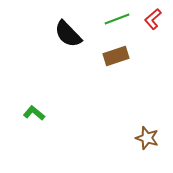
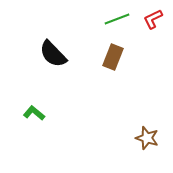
red L-shape: rotated 15 degrees clockwise
black semicircle: moved 15 px left, 20 px down
brown rectangle: moved 3 px left, 1 px down; rotated 50 degrees counterclockwise
